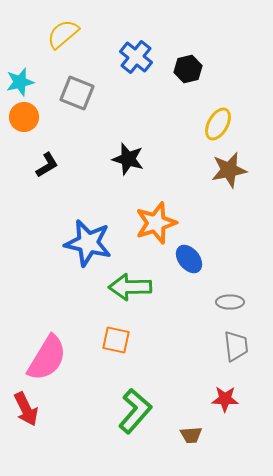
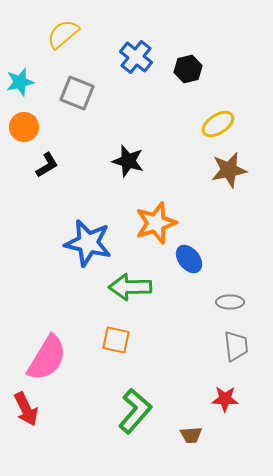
orange circle: moved 10 px down
yellow ellipse: rotated 28 degrees clockwise
black star: moved 2 px down
